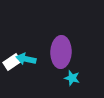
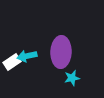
cyan arrow: moved 1 px right, 3 px up; rotated 24 degrees counterclockwise
cyan star: rotated 28 degrees counterclockwise
